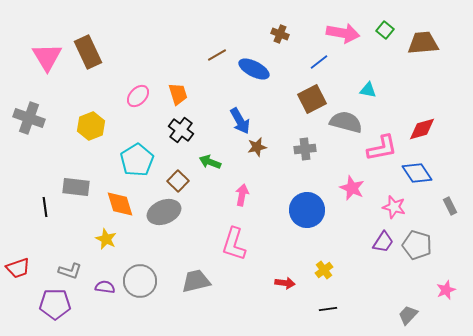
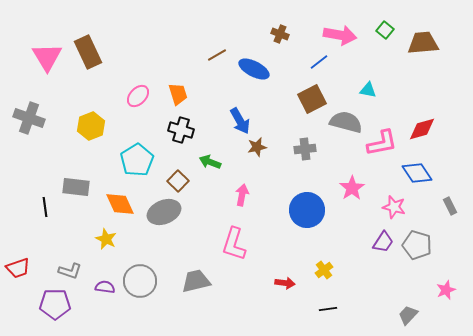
pink arrow at (343, 33): moved 3 px left, 2 px down
black cross at (181, 130): rotated 20 degrees counterclockwise
pink L-shape at (382, 148): moved 5 px up
pink star at (352, 188): rotated 15 degrees clockwise
orange diamond at (120, 204): rotated 8 degrees counterclockwise
